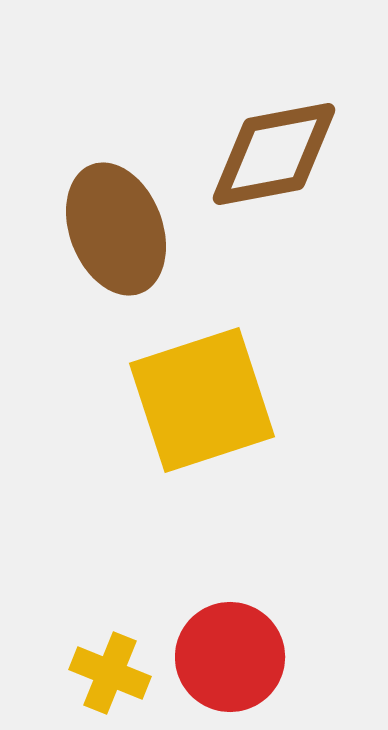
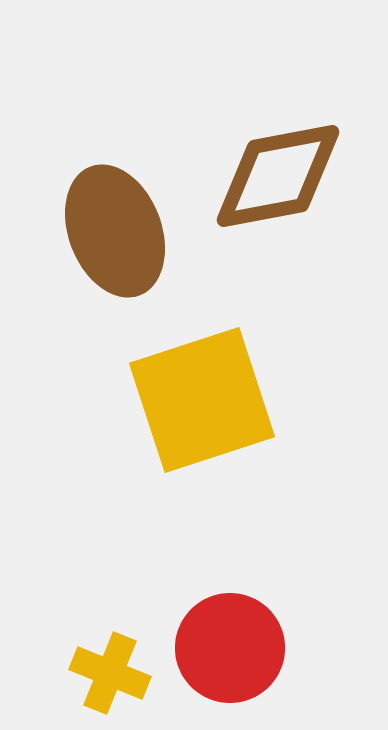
brown diamond: moved 4 px right, 22 px down
brown ellipse: moved 1 px left, 2 px down
red circle: moved 9 px up
